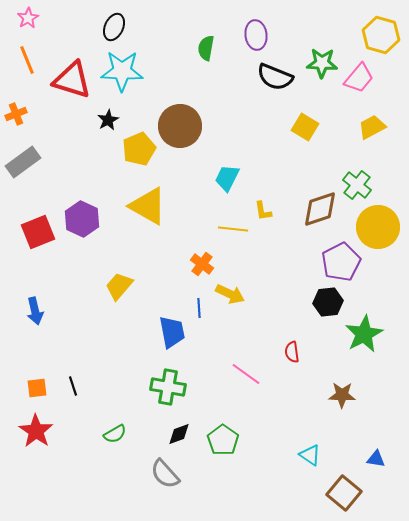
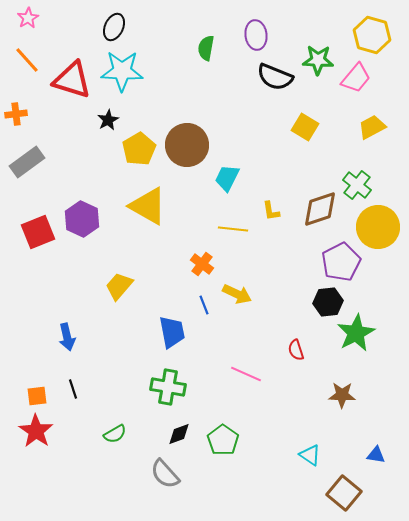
yellow hexagon at (381, 35): moved 9 px left
orange line at (27, 60): rotated 20 degrees counterclockwise
green star at (322, 63): moved 4 px left, 3 px up
pink trapezoid at (359, 78): moved 3 px left
orange cross at (16, 114): rotated 15 degrees clockwise
brown circle at (180, 126): moved 7 px right, 19 px down
yellow pentagon at (139, 149): rotated 8 degrees counterclockwise
gray rectangle at (23, 162): moved 4 px right
yellow L-shape at (263, 211): moved 8 px right
yellow arrow at (230, 294): moved 7 px right
blue line at (199, 308): moved 5 px right, 3 px up; rotated 18 degrees counterclockwise
blue arrow at (35, 311): moved 32 px right, 26 px down
green star at (364, 334): moved 8 px left, 1 px up
red semicircle at (292, 352): moved 4 px right, 2 px up; rotated 10 degrees counterclockwise
pink line at (246, 374): rotated 12 degrees counterclockwise
black line at (73, 386): moved 3 px down
orange square at (37, 388): moved 8 px down
blue triangle at (376, 459): moved 4 px up
